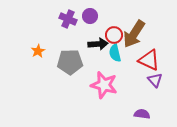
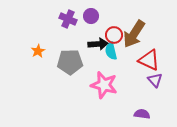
purple circle: moved 1 px right
cyan semicircle: moved 4 px left, 2 px up
